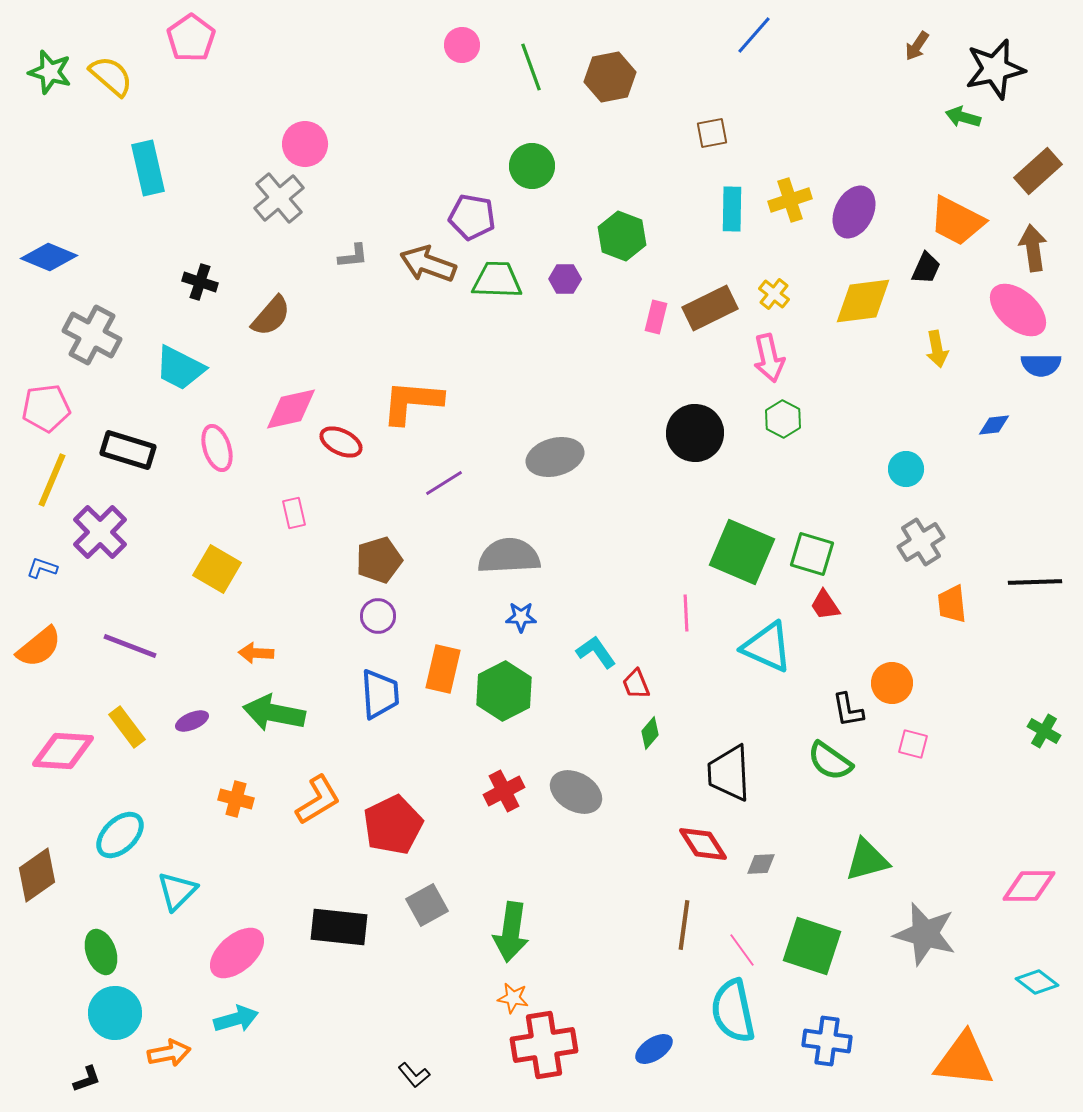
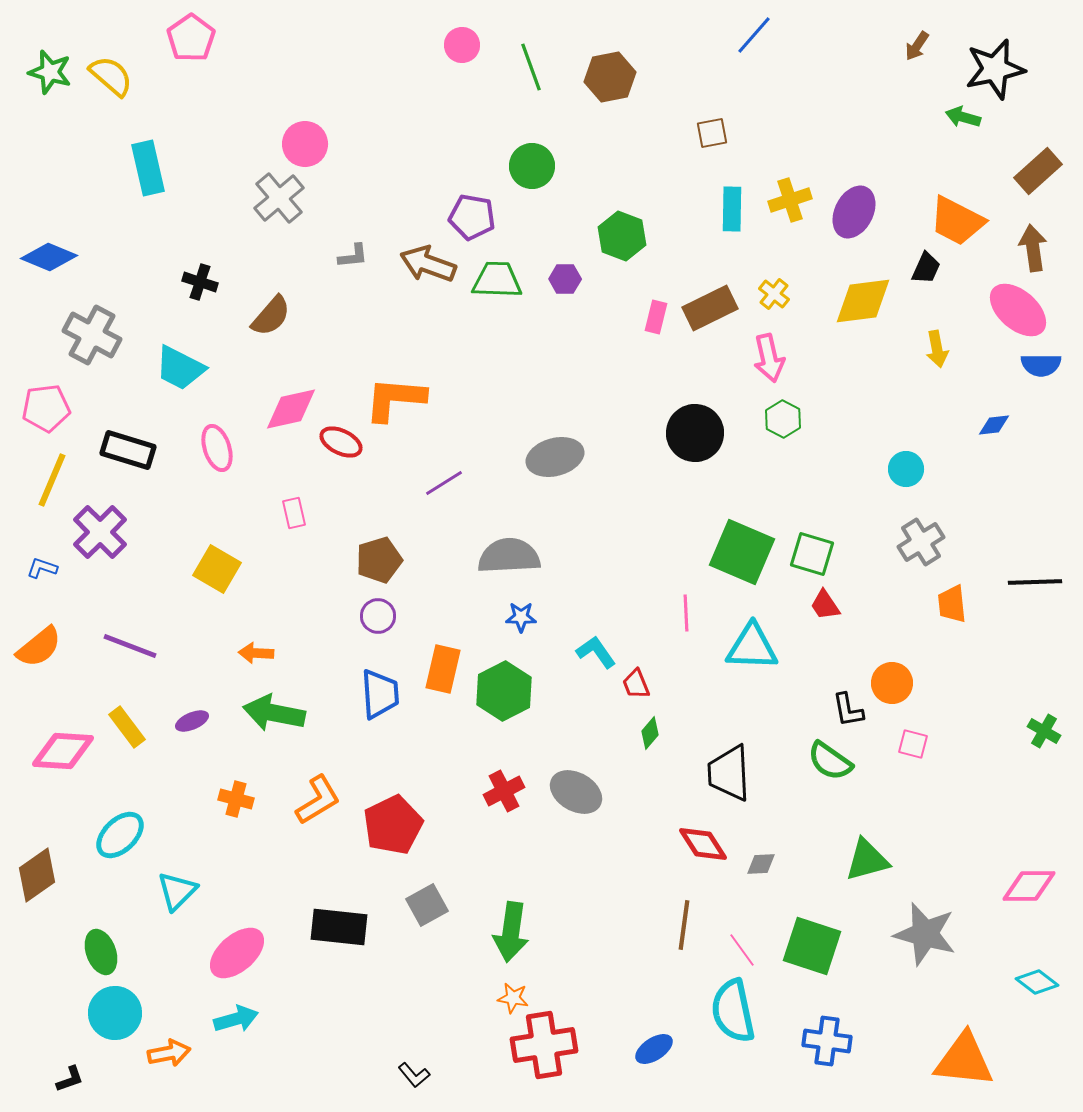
orange L-shape at (412, 402): moved 17 px left, 3 px up
cyan triangle at (767, 647): moved 15 px left; rotated 22 degrees counterclockwise
black L-shape at (87, 1079): moved 17 px left
